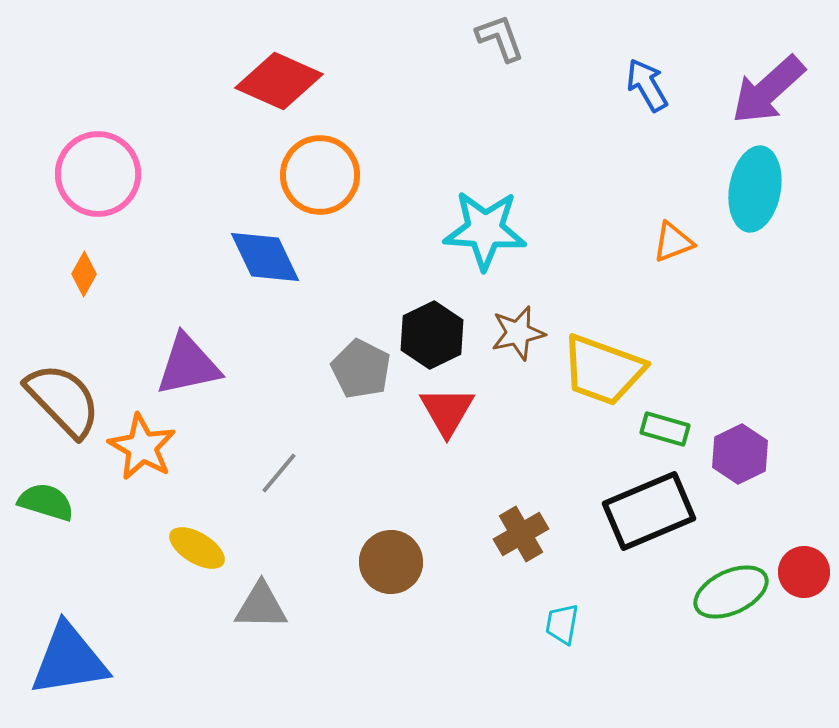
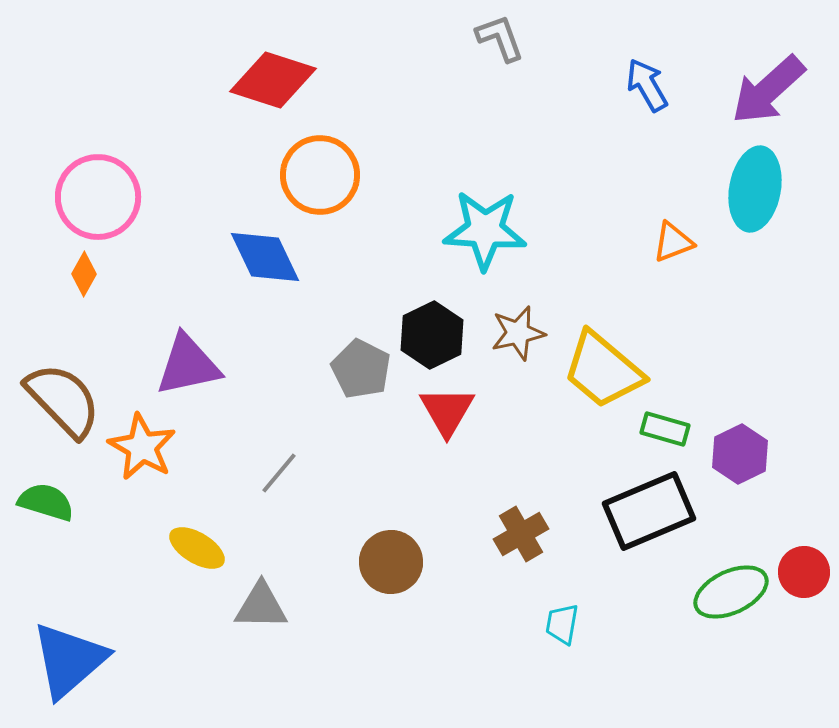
red diamond: moved 6 px left, 1 px up; rotated 6 degrees counterclockwise
pink circle: moved 23 px down
yellow trapezoid: rotated 20 degrees clockwise
blue triangle: rotated 32 degrees counterclockwise
